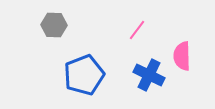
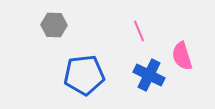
pink line: moved 2 px right, 1 px down; rotated 60 degrees counterclockwise
pink semicircle: rotated 16 degrees counterclockwise
blue pentagon: rotated 15 degrees clockwise
